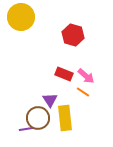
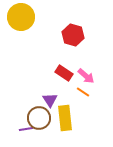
red rectangle: moved 1 px up; rotated 12 degrees clockwise
brown circle: moved 1 px right
